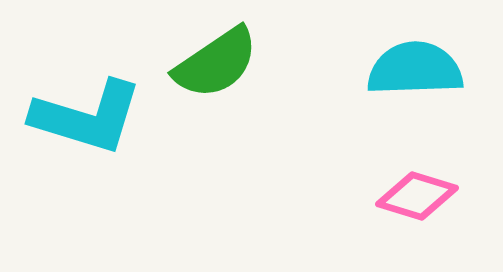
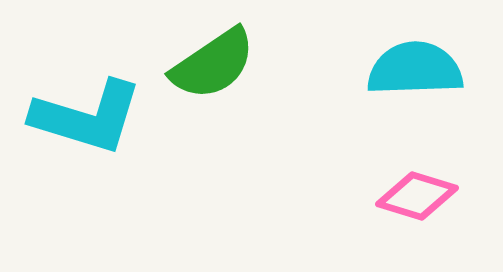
green semicircle: moved 3 px left, 1 px down
